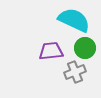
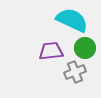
cyan semicircle: moved 2 px left
